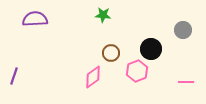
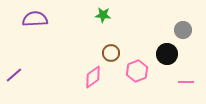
black circle: moved 16 px right, 5 px down
purple line: moved 1 px up; rotated 30 degrees clockwise
